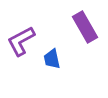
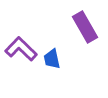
purple L-shape: moved 8 px down; rotated 72 degrees clockwise
